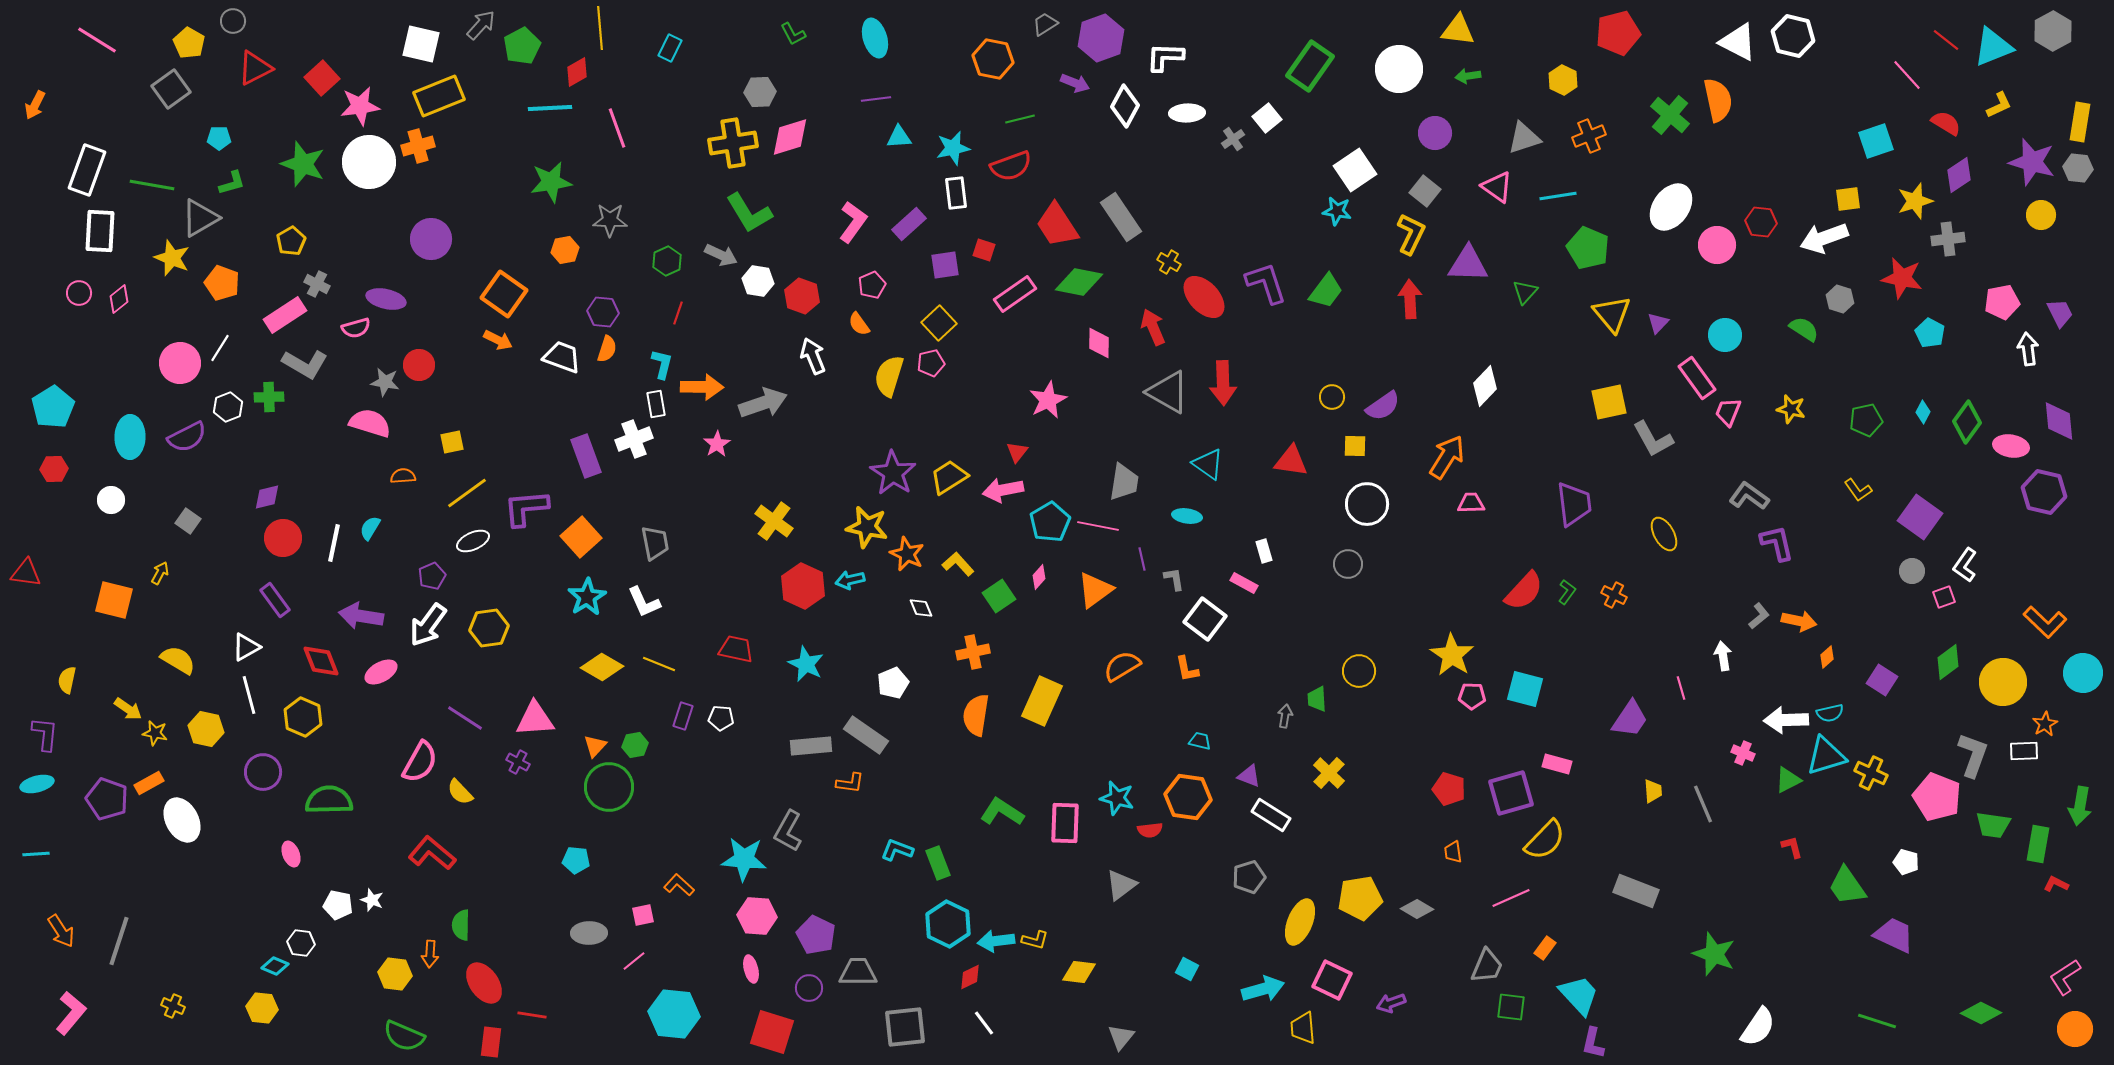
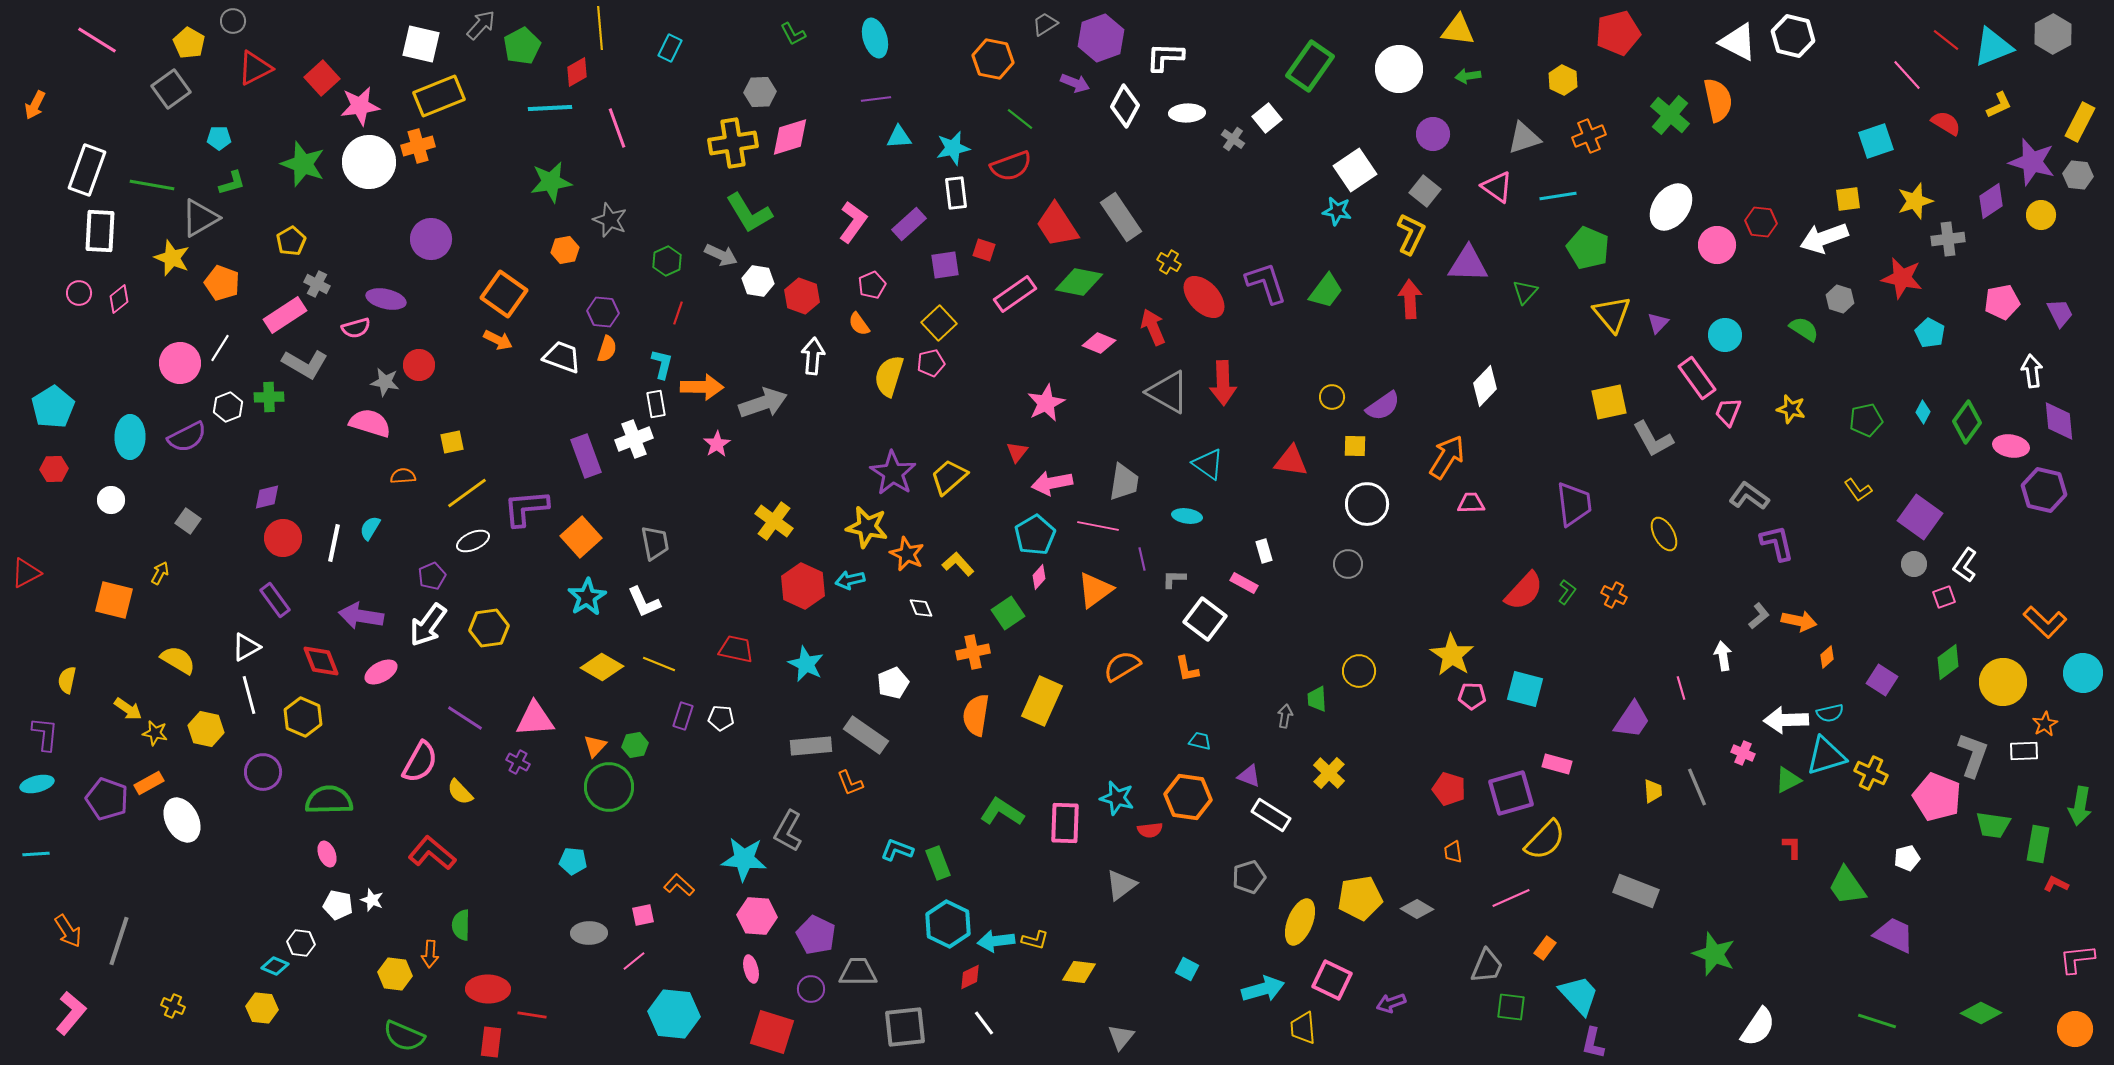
gray hexagon at (2053, 31): moved 3 px down
green line at (1020, 119): rotated 52 degrees clockwise
yellow rectangle at (2080, 122): rotated 18 degrees clockwise
purple circle at (1435, 133): moved 2 px left, 1 px down
gray cross at (1233, 139): rotated 20 degrees counterclockwise
gray hexagon at (2078, 168): moved 7 px down
purple diamond at (1959, 175): moved 32 px right, 26 px down
gray star at (610, 220): rotated 20 degrees clockwise
pink diamond at (1099, 343): rotated 68 degrees counterclockwise
white arrow at (2028, 349): moved 4 px right, 22 px down
white arrow at (813, 356): rotated 27 degrees clockwise
pink star at (1048, 400): moved 2 px left, 3 px down
yellow trapezoid at (949, 477): rotated 9 degrees counterclockwise
pink arrow at (1003, 490): moved 49 px right, 7 px up
purple hexagon at (2044, 492): moved 2 px up
cyan pentagon at (1050, 522): moved 15 px left, 13 px down
gray circle at (1912, 571): moved 2 px right, 7 px up
red triangle at (26, 573): rotated 36 degrees counterclockwise
gray L-shape at (1174, 579): rotated 80 degrees counterclockwise
green square at (999, 596): moved 9 px right, 17 px down
purple trapezoid at (1630, 719): moved 2 px right, 1 px down
orange L-shape at (850, 783): rotated 60 degrees clockwise
gray line at (1703, 804): moved 6 px left, 17 px up
red L-shape at (1792, 847): rotated 15 degrees clockwise
pink ellipse at (291, 854): moved 36 px right
cyan pentagon at (576, 860): moved 3 px left, 1 px down
white pentagon at (1906, 862): moved 1 px right, 4 px up; rotated 30 degrees counterclockwise
orange arrow at (61, 931): moved 7 px right
pink L-shape at (2065, 977): moved 12 px right, 18 px up; rotated 27 degrees clockwise
red ellipse at (484, 983): moved 4 px right, 6 px down; rotated 54 degrees counterclockwise
purple circle at (809, 988): moved 2 px right, 1 px down
